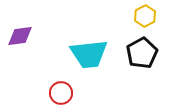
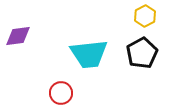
purple diamond: moved 2 px left
